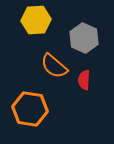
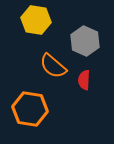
yellow hexagon: rotated 12 degrees clockwise
gray hexagon: moved 1 px right, 3 px down
orange semicircle: moved 1 px left
